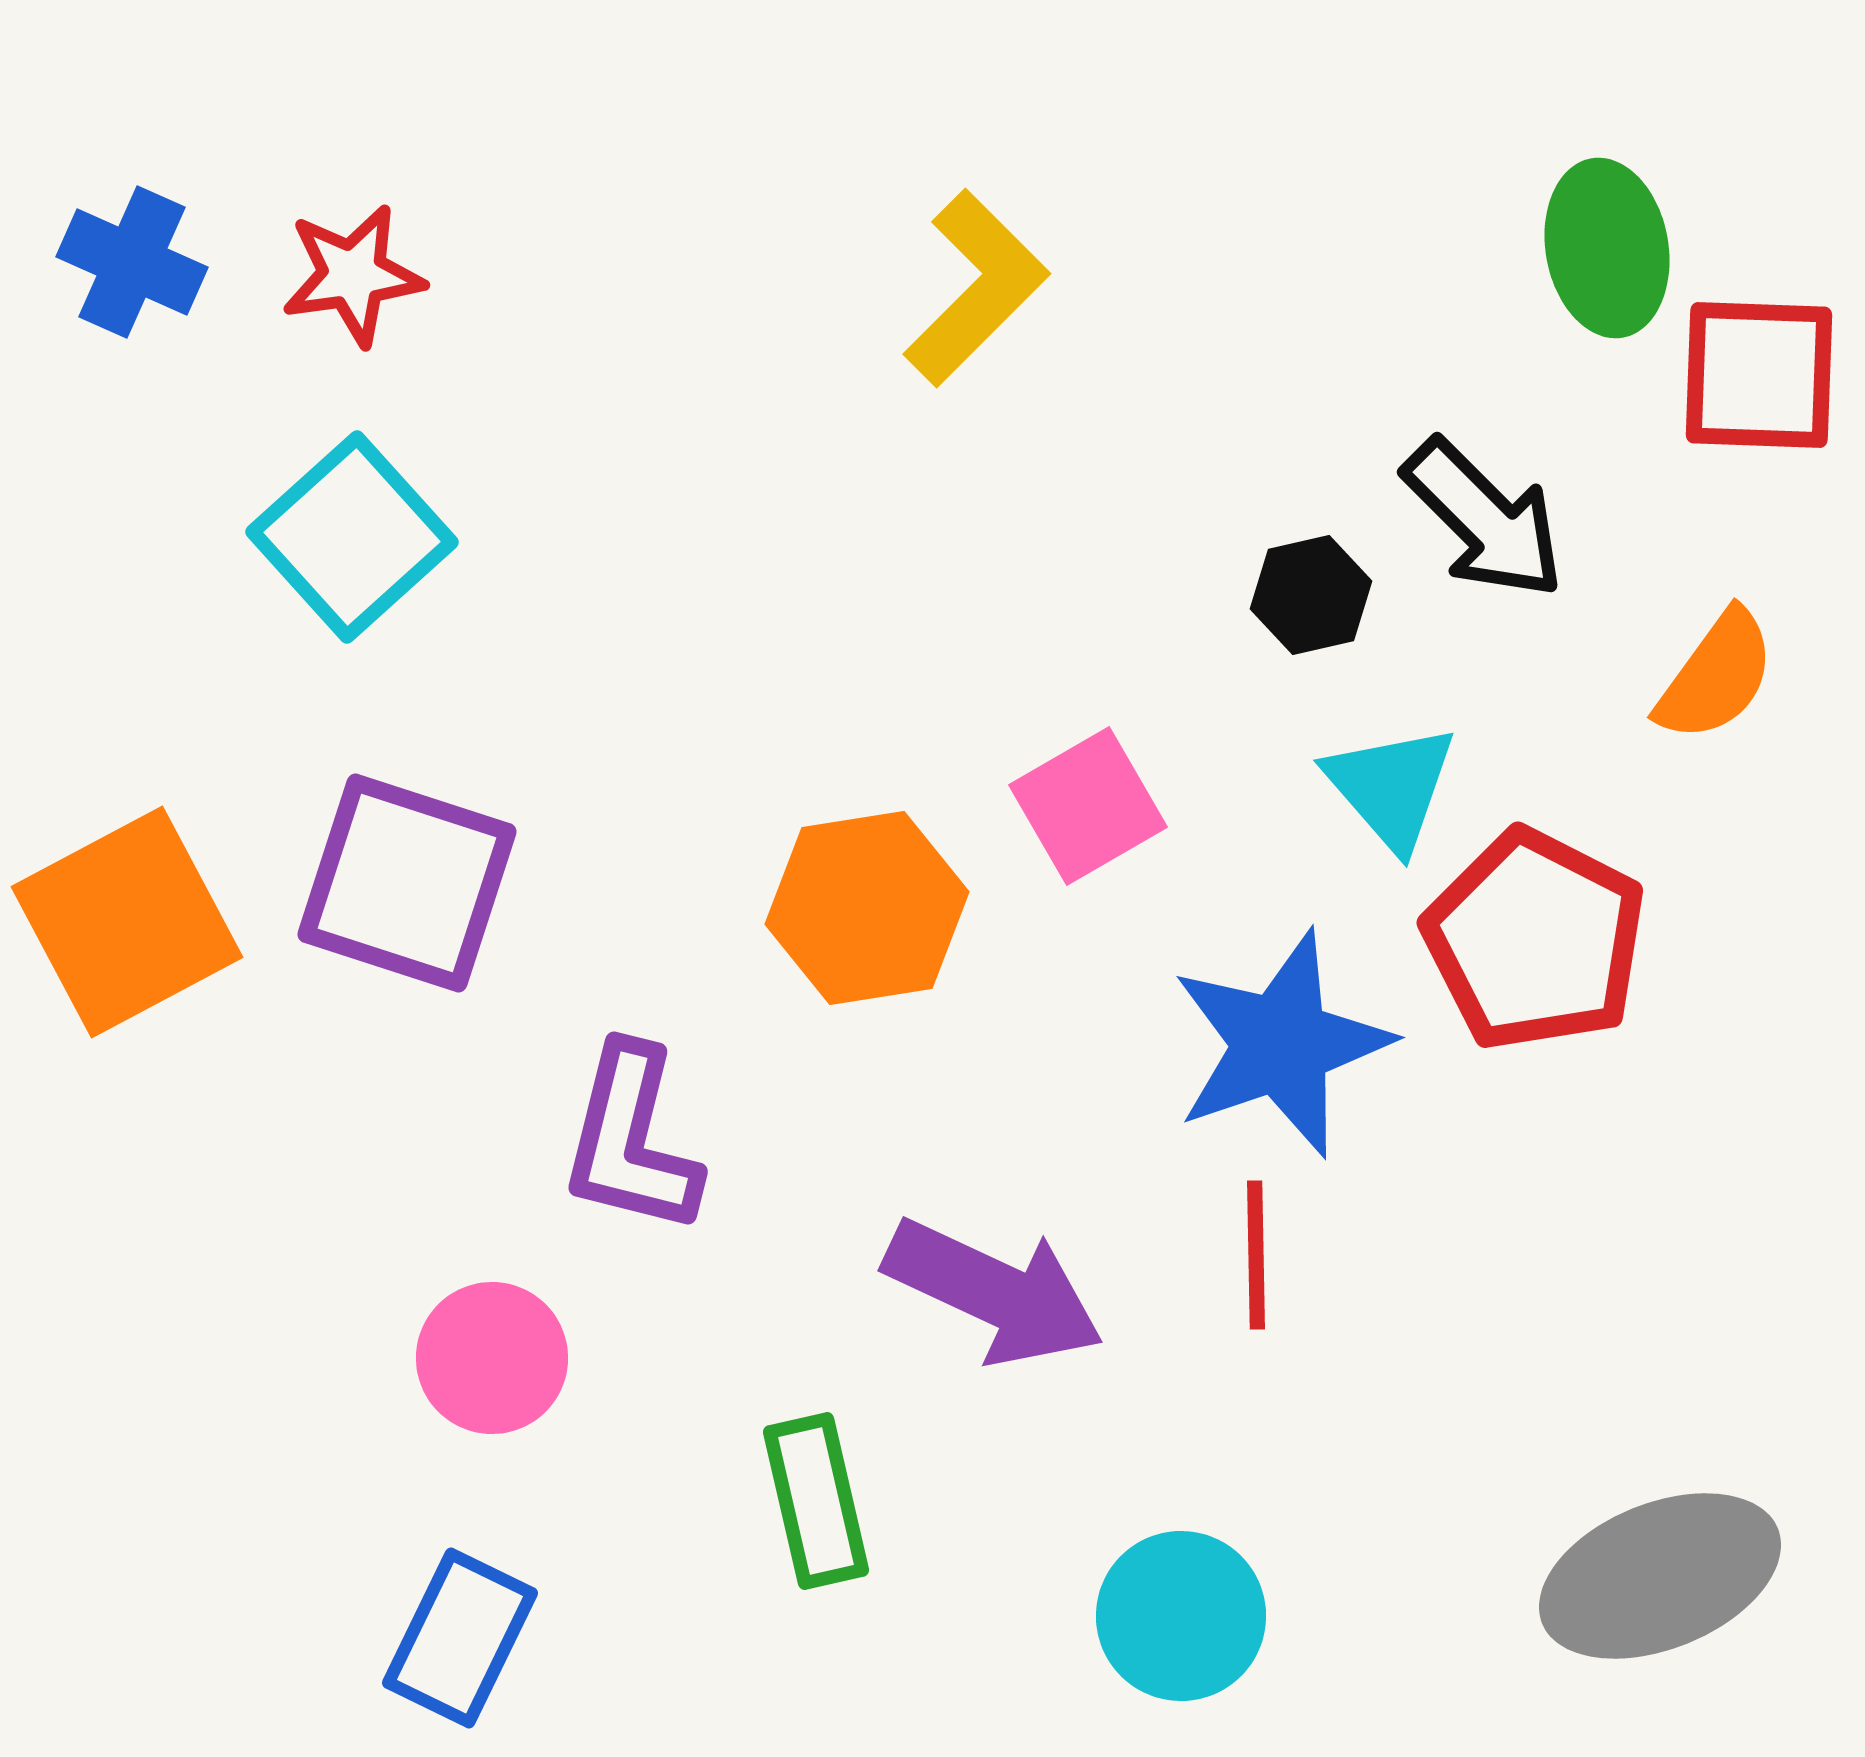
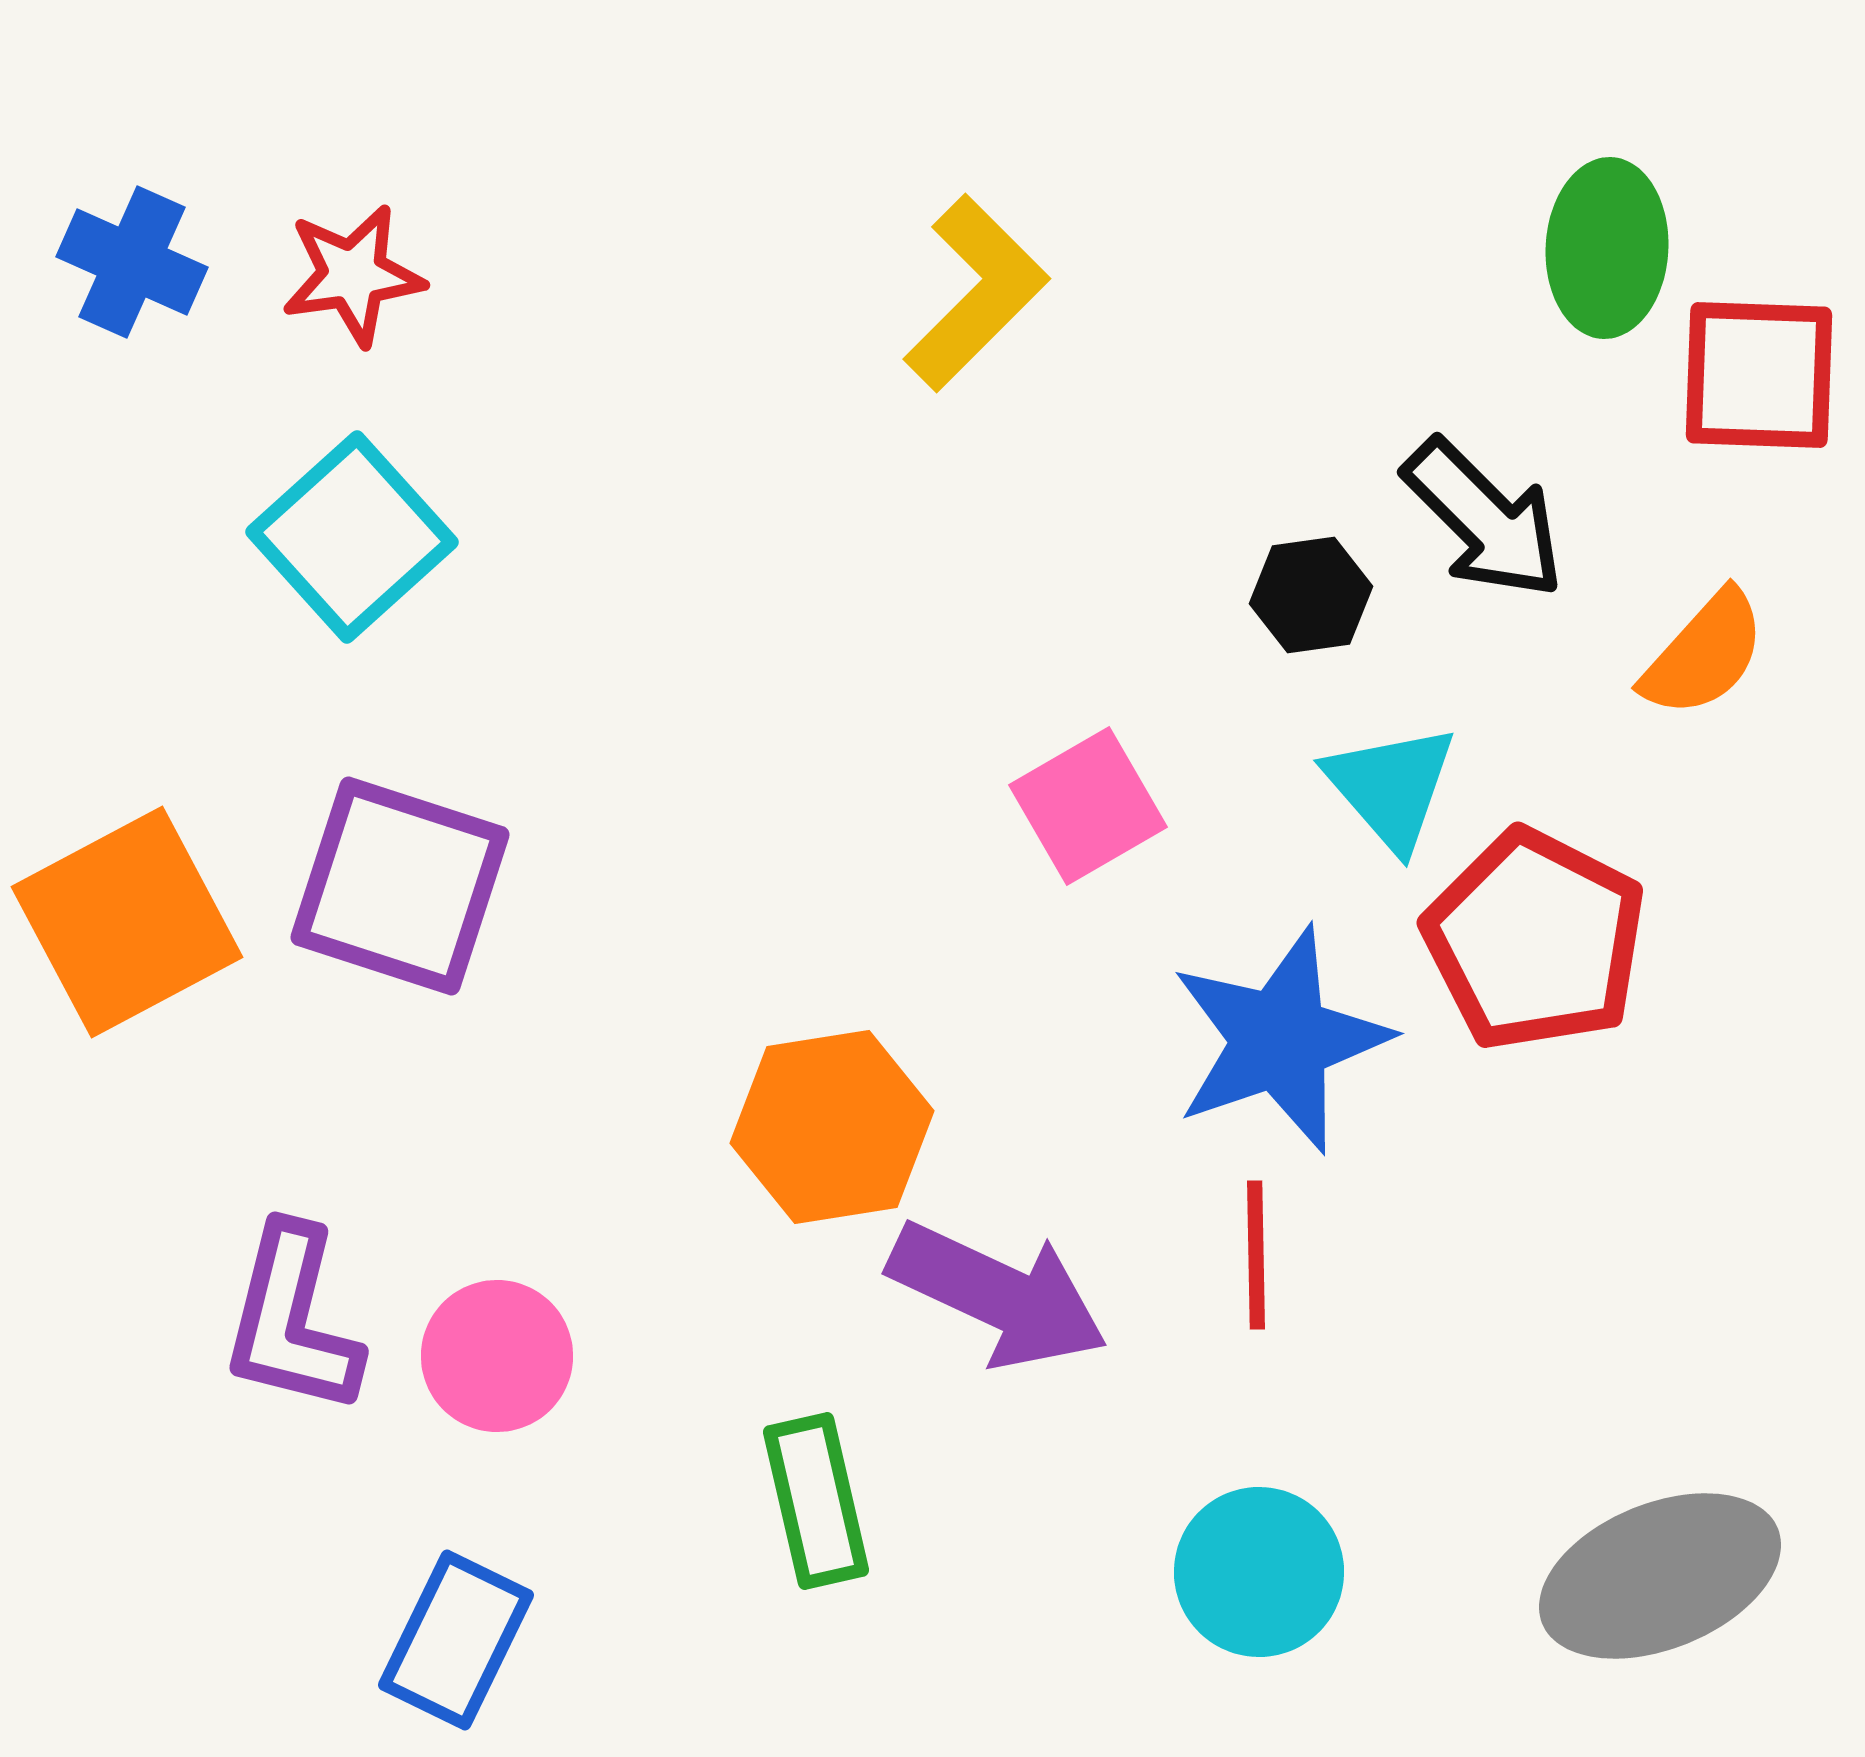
green ellipse: rotated 13 degrees clockwise
yellow L-shape: moved 5 px down
black hexagon: rotated 5 degrees clockwise
orange semicircle: moved 12 px left, 22 px up; rotated 6 degrees clockwise
purple square: moved 7 px left, 3 px down
orange hexagon: moved 35 px left, 219 px down
blue star: moved 1 px left, 4 px up
purple L-shape: moved 339 px left, 180 px down
purple arrow: moved 4 px right, 3 px down
pink circle: moved 5 px right, 2 px up
cyan circle: moved 78 px right, 44 px up
blue rectangle: moved 4 px left, 2 px down
